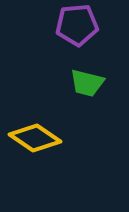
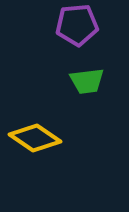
green trapezoid: moved 2 px up; rotated 21 degrees counterclockwise
